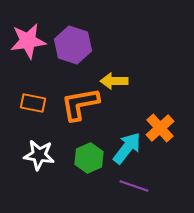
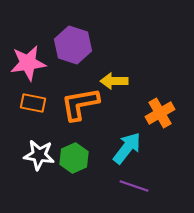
pink star: moved 22 px down
orange cross: moved 15 px up; rotated 12 degrees clockwise
green hexagon: moved 15 px left
